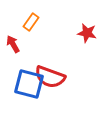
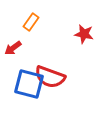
red star: moved 3 px left, 1 px down
red arrow: moved 4 px down; rotated 96 degrees counterclockwise
